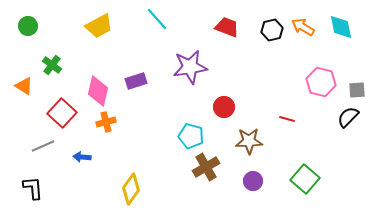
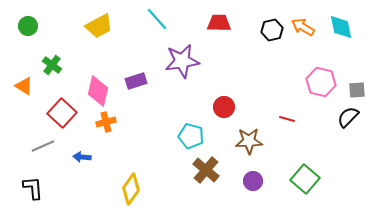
red trapezoid: moved 8 px left, 4 px up; rotated 20 degrees counterclockwise
purple star: moved 8 px left, 6 px up
brown cross: moved 3 px down; rotated 20 degrees counterclockwise
